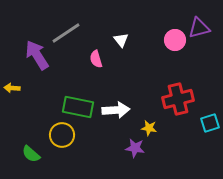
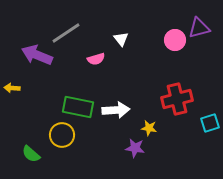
white triangle: moved 1 px up
purple arrow: rotated 36 degrees counterclockwise
pink semicircle: rotated 90 degrees counterclockwise
red cross: moved 1 px left
